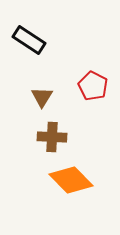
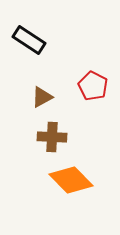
brown triangle: rotated 30 degrees clockwise
